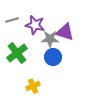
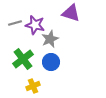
gray line: moved 3 px right, 3 px down
purple triangle: moved 6 px right, 19 px up
gray star: rotated 24 degrees counterclockwise
green cross: moved 6 px right, 6 px down
blue circle: moved 2 px left, 5 px down
